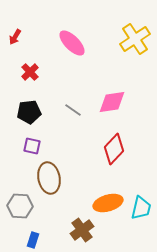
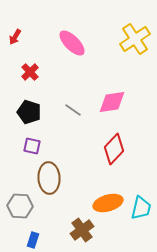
black pentagon: rotated 25 degrees clockwise
brown ellipse: rotated 8 degrees clockwise
